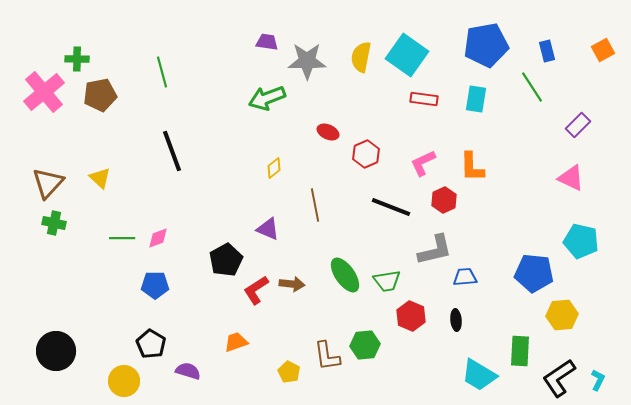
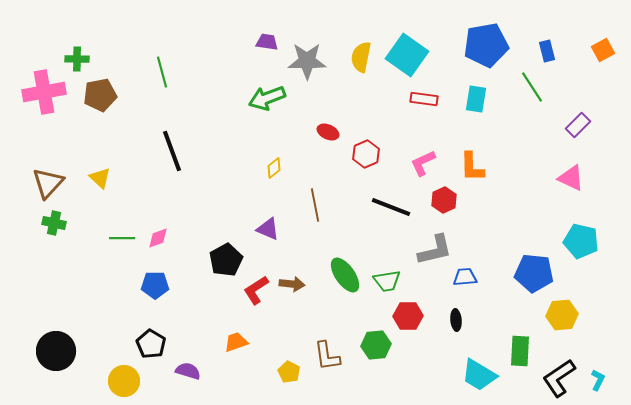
pink cross at (44, 92): rotated 30 degrees clockwise
red hexagon at (411, 316): moved 3 px left; rotated 24 degrees counterclockwise
green hexagon at (365, 345): moved 11 px right
